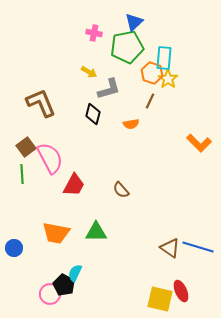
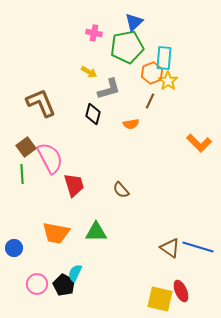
orange hexagon: rotated 20 degrees clockwise
yellow star: moved 2 px down
red trapezoid: rotated 45 degrees counterclockwise
pink circle: moved 13 px left, 10 px up
